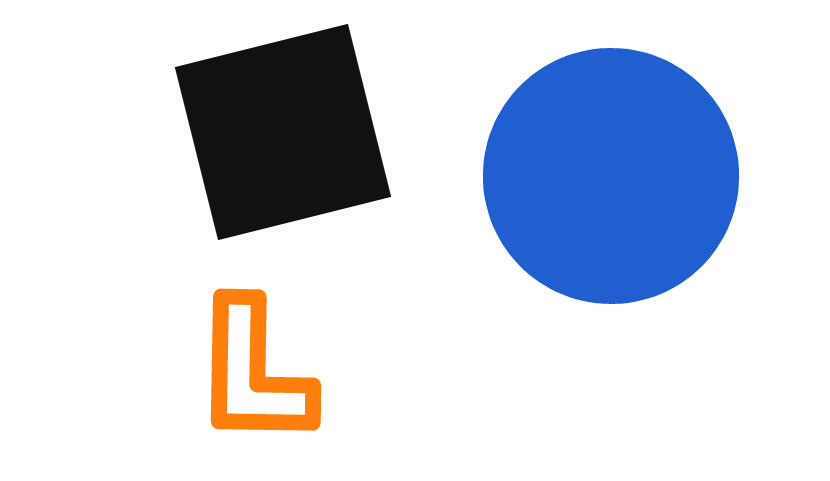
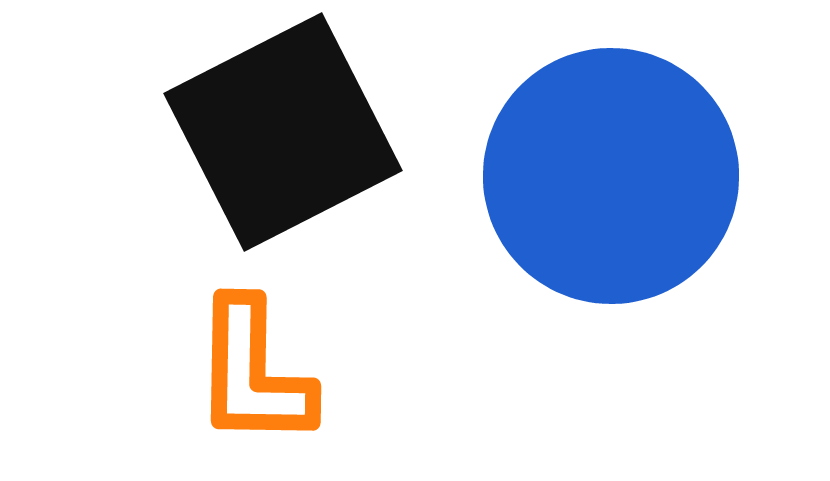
black square: rotated 13 degrees counterclockwise
